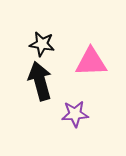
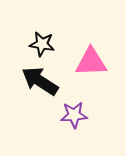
black arrow: rotated 42 degrees counterclockwise
purple star: moved 1 px left, 1 px down
